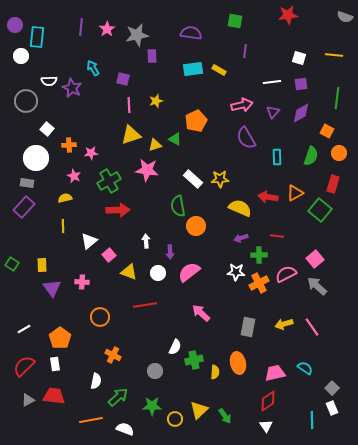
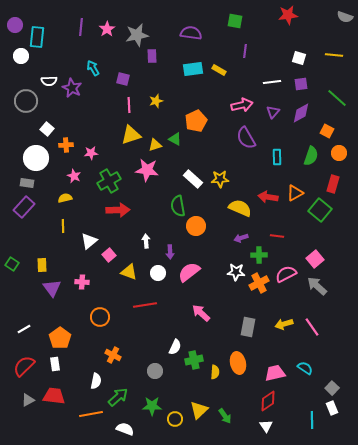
green line at (337, 98): rotated 55 degrees counterclockwise
orange cross at (69, 145): moved 3 px left
orange line at (91, 420): moved 6 px up
